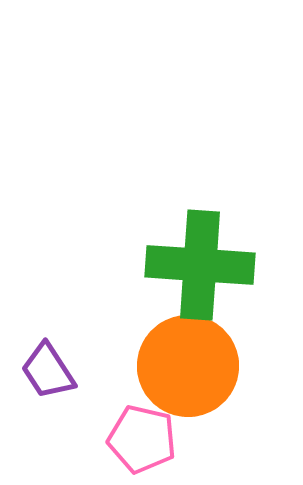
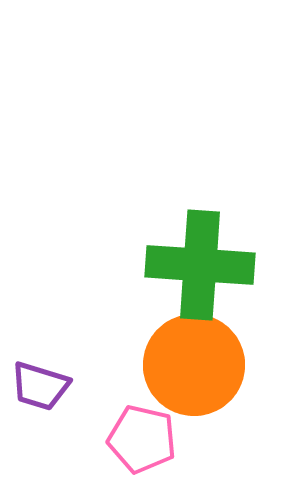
orange circle: moved 6 px right, 1 px up
purple trapezoid: moved 8 px left, 15 px down; rotated 40 degrees counterclockwise
